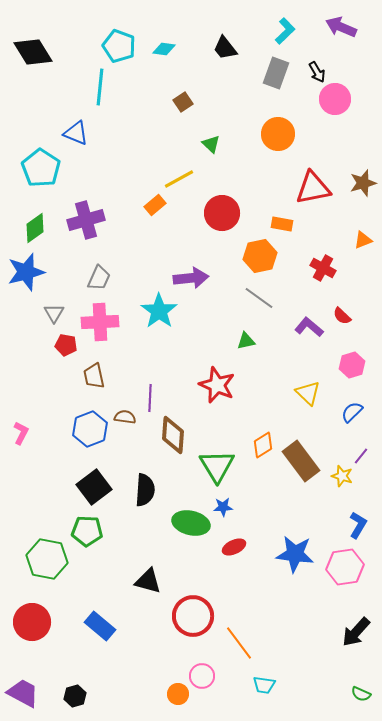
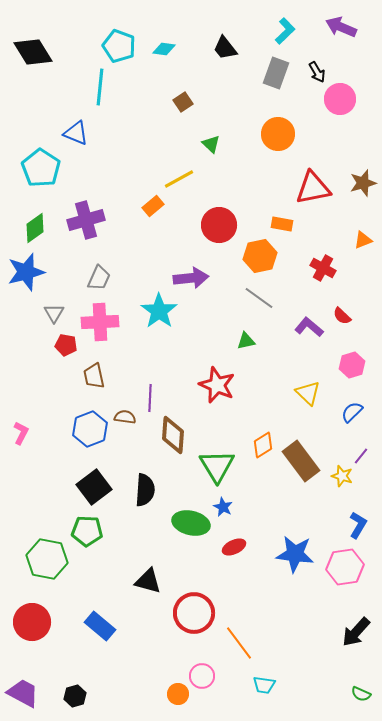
pink circle at (335, 99): moved 5 px right
orange rectangle at (155, 205): moved 2 px left, 1 px down
red circle at (222, 213): moved 3 px left, 12 px down
blue star at (223, 507): rotated 30 degrees clockwise
red circle at (193, 616): moved 1 px right, 3 px up
